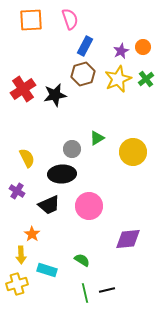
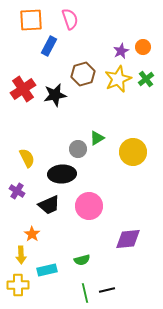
blue rectangle: moved 36 px left
gray circle: moved 6 px right
green semicircle: rotated 133 degrees clockwise
cyan rectangle: rotated 30 degrees counterclockwise
yellow cross: moved 1 px right, 1 px down; rotated 15 degrees clockwise
